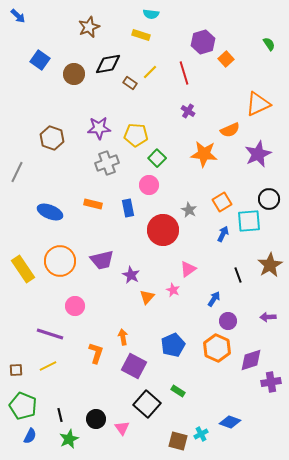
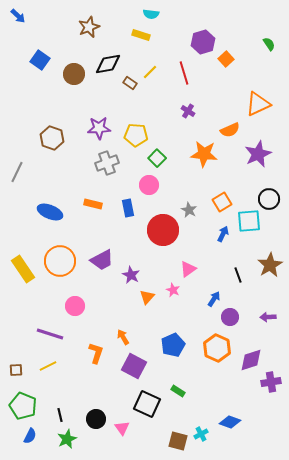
purple trapezoid at (102, 260): rotated 15 degrees counterclockwise
purple circle at (228, 321): moved 2 px right, 4 px up
orange arrow at (123, 337): rotated 21 degrees counterclockwise
black square at (147, 404): rotated 16 degrees counterclockwise
green star at (69, 439): moved 2 px left
